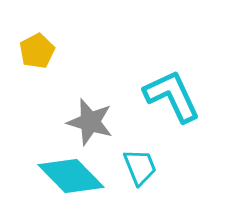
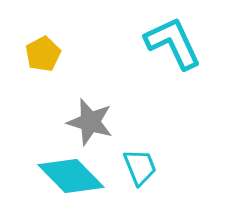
yellow pentagon: moved 6 px right, 3 px down
cyan L-shape: moved 1 px right, 53 px up
